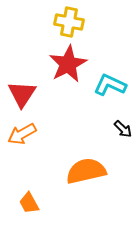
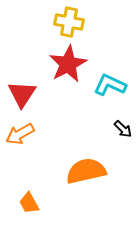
orange arrow: moved 2 px left
